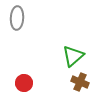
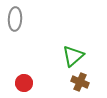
gray ellipse: moved 2 px left, 1 px down
